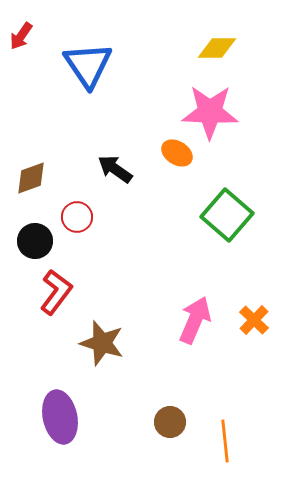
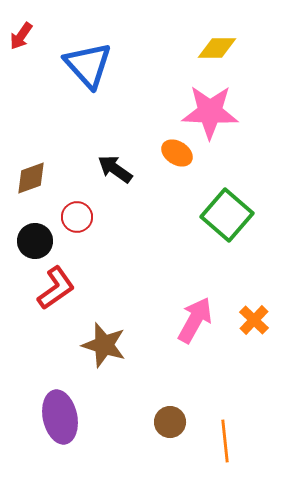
blue triangle: rotated 8 degrees counterclockwise
red L-shape: moved 4 px up; rotated 18 degrees clockwise
pink arrow: rotated 6 degrees clockwise
brown star: moved 2 px right, 2 px down
